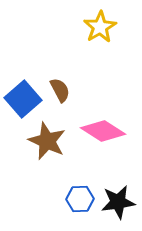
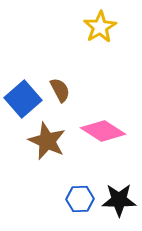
black star: moved 1 px right, 2 px up; rotated 8 degrees clockwise
